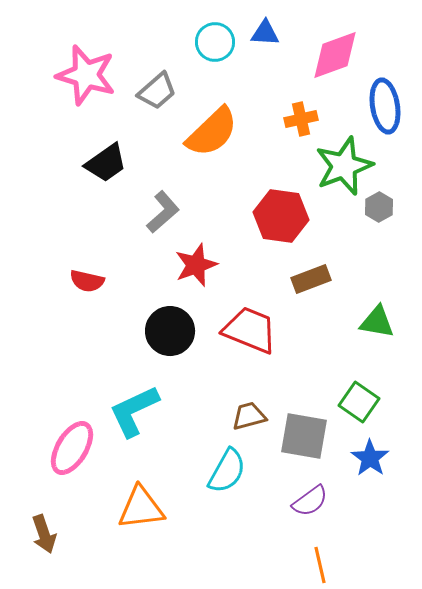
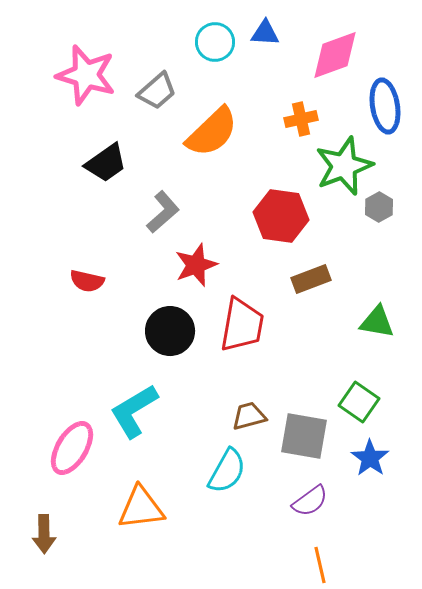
red trapezoid: moved 8 px left, 5 px up; rotated 78 degrees clockwise
cyan L-shape: rotated 6 degrees counterclockwise
brown arrow: rotated 18 degrees clockwise
